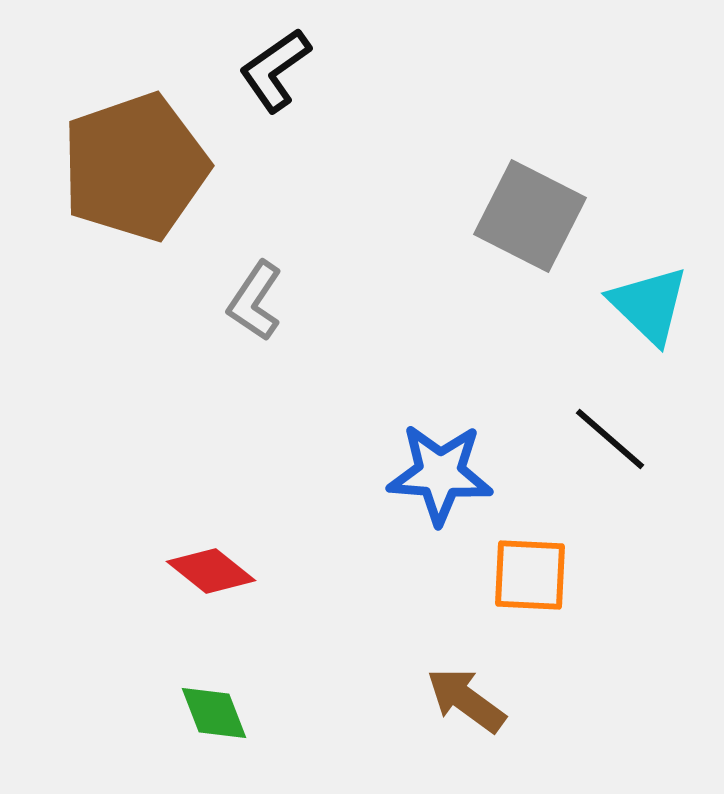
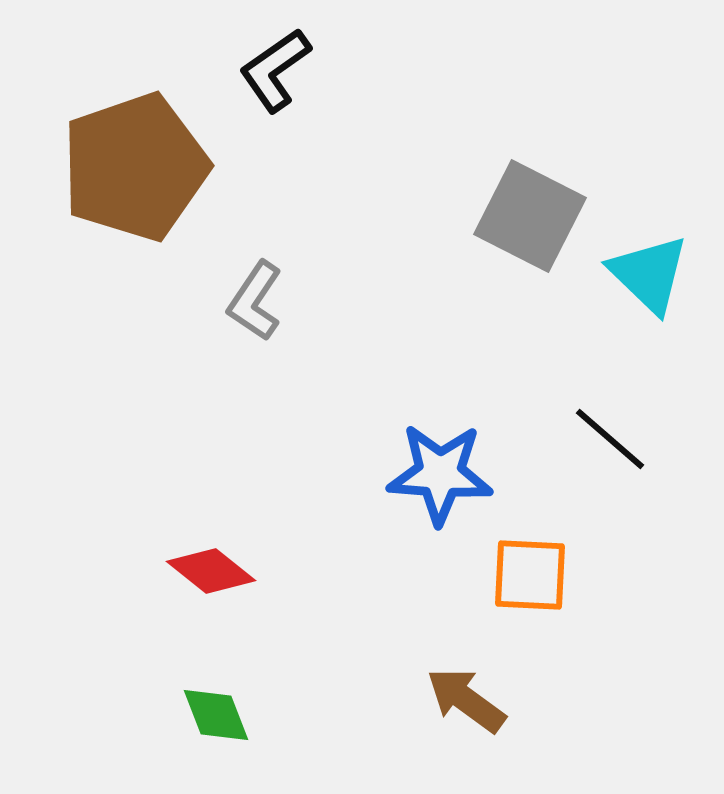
cyan triangle: moved 31 px up
green diamond: moved 2 px right, 2 px down
